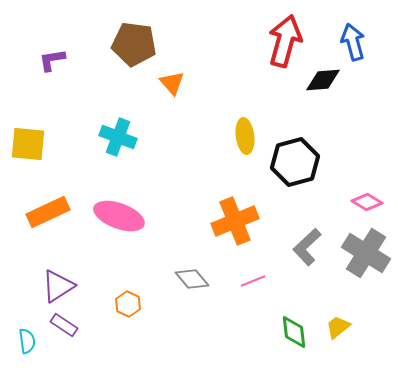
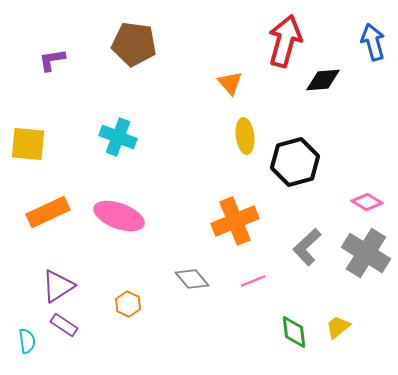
blue arrow: moved 20 px right
orange triangle: moved 58 px right
